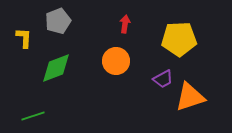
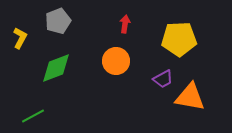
yellow L-shape: moved 4 px left; rotated 25 degrees clockwise
orange triangle: rotated 28 degrees clockwise
green line: rotated 10 degrees counterclockwise
